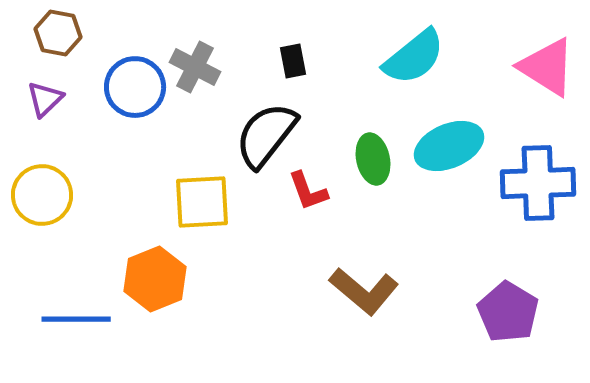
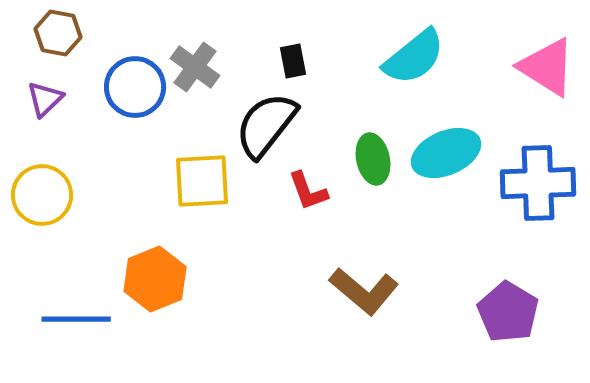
gray cross: rotated 9 degrees clockwise
black semicircle: moved 10 px up
cyan ellipse: moved 3 px left, 7 px down
yellow square: moved 21 px up
